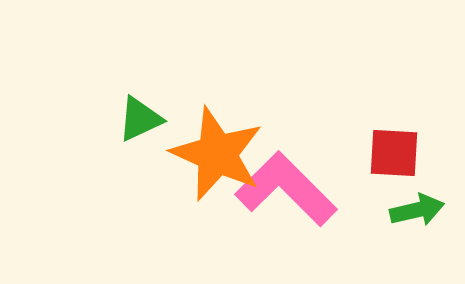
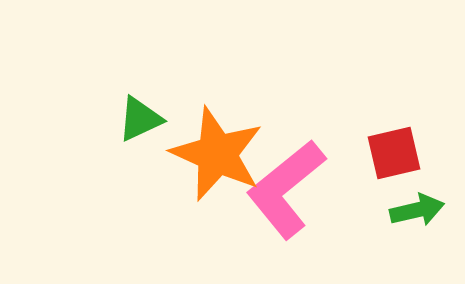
red square: rotated 16 degrees counterclockwise
pink L-shape: rotated 84 degrees counterclockwise
